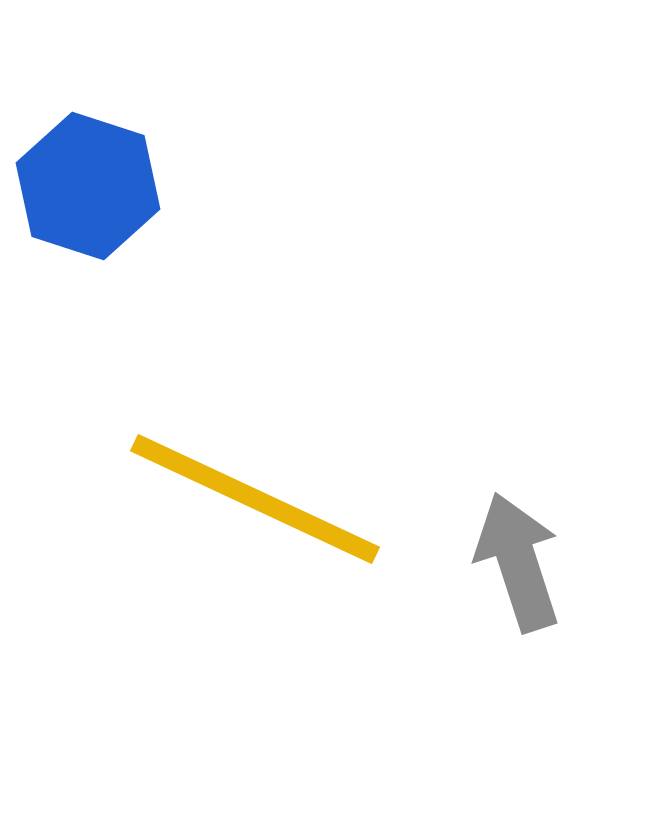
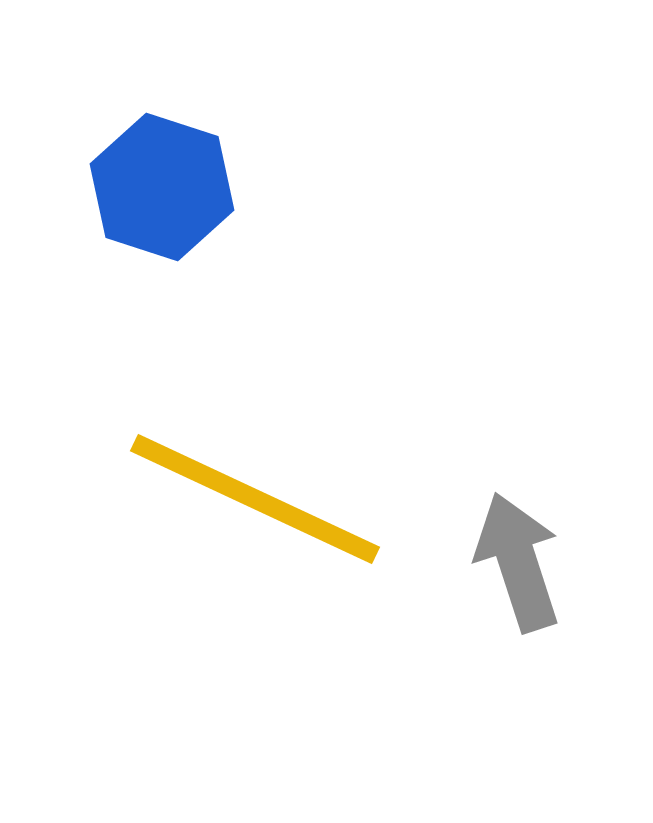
blue hexagon: moved 74 px right, 1 px down
